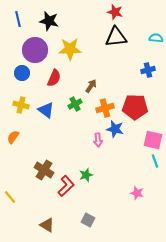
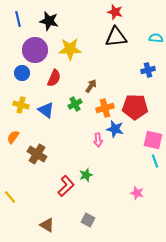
brown cross: moved 7 px left, 16 px up
